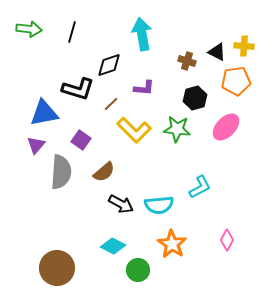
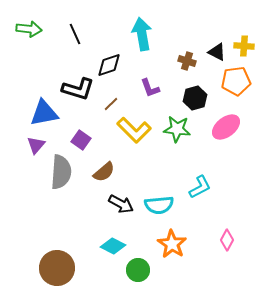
black line: moved 3 px right, 2 px down; rotated 40 degrees counterclockwise
purple L-shape: moved 6 px right; rotated 65 degrees clockwise
pink ellipse: rotated 8 degrees clockwise
